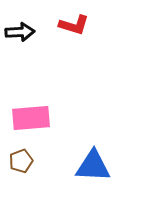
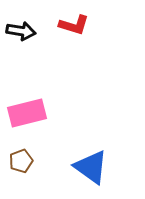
black arrow: moved 1 px right, 1 px up; rotated 12 degrees clockwise
pink rectangle: moved 4 px left, 5 px up; rotated 9 degrees counterclockwise
blue triangle: moved 2 px left, 1 px down; rotated 33 degrees clockwise
